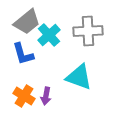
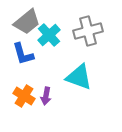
gray cross: rotated 12 degrees counterclockwise
